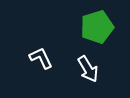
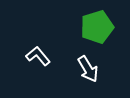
white L-shape: moved 3 px left, 2 px up; rotated 15 degrees counterclockwise
